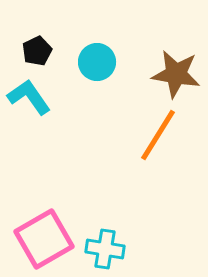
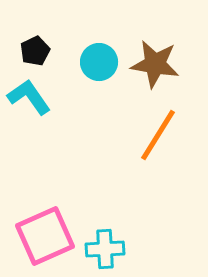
black pentagon: moved 2 px left
cyan circle: moved 2 px right
brown star: moved 21 px left, 10 px up
pink square: moved 1 px right, 3 px up; rotated 6 degrees clockwise
cyan cross: rotated 12 degrees counterclockwise
